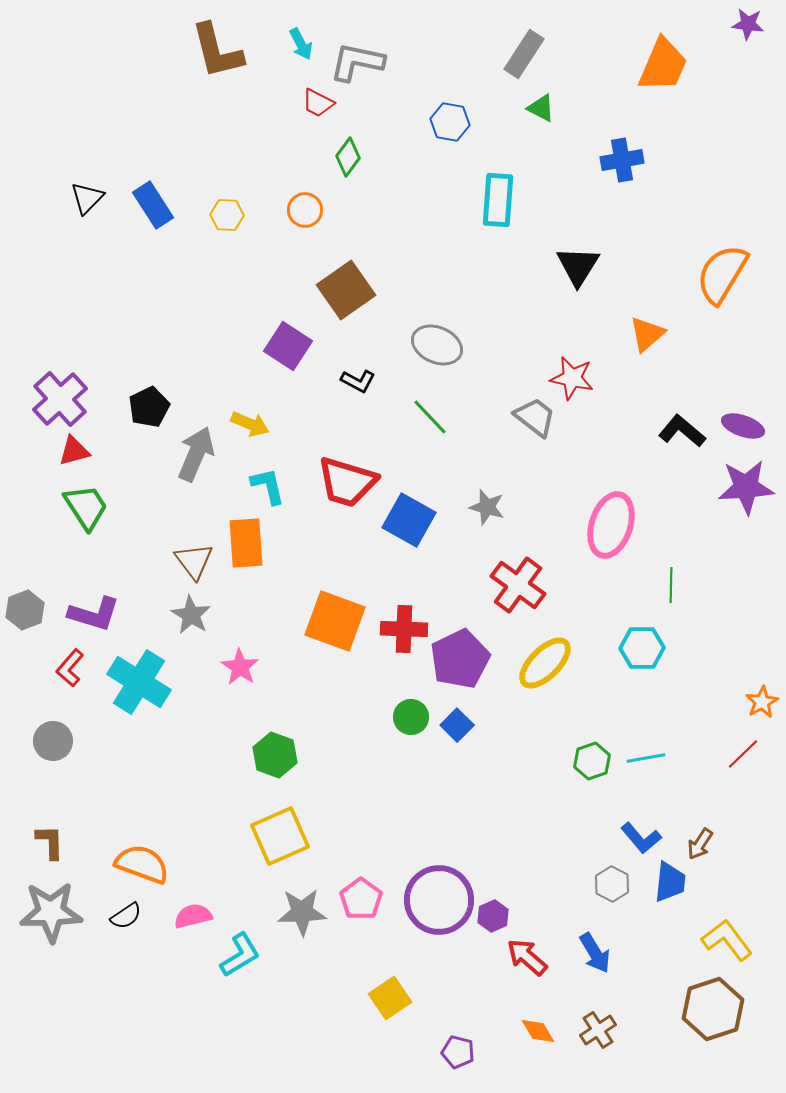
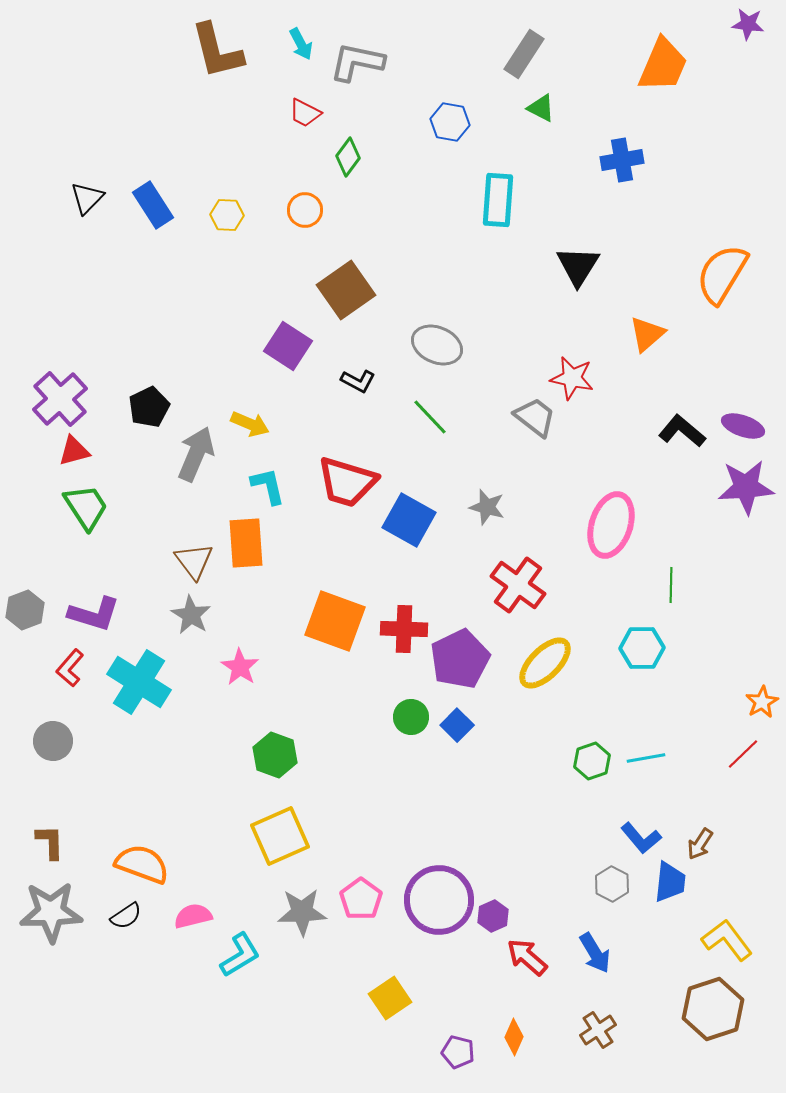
red trapezoid at (318, 103): moved 13 px left, 10 px down
orange diamond at (538, 1031): moved 24 px left, 6 px down; rotated 54 degrees clockwise
